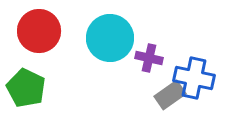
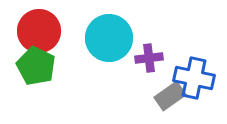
cyan circle: moved 1 px left
purple cross: rotated 20 degrees counterclockwise
green pentagon: moved 10 px right, 22 px up
gray rectangle: moved 1 px down
